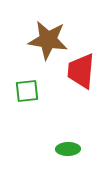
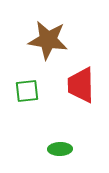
red trapezoid: moved 14 px down; rotated 6 degrees counterclockwise
green ellipse: moved 8 px left
